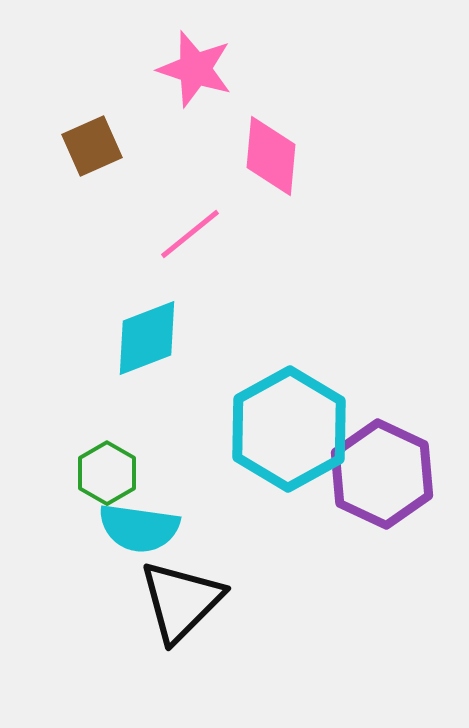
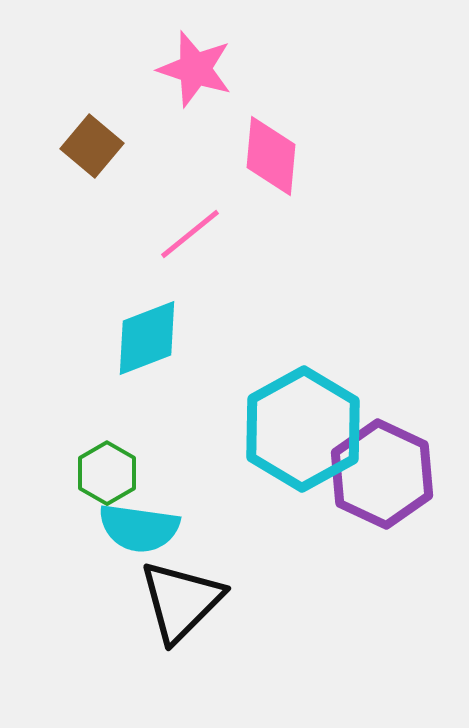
brown square: rotated 26 degrees counterclockwise
cyan hexagon: moved 14 px right
